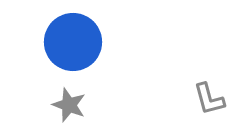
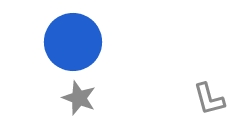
gray star: moved 10 px right, 7 px up
